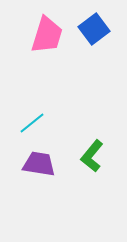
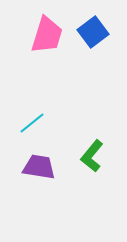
blue square: moved 1 px left, 3 px down
purple trapezoid: moved 3 px down
